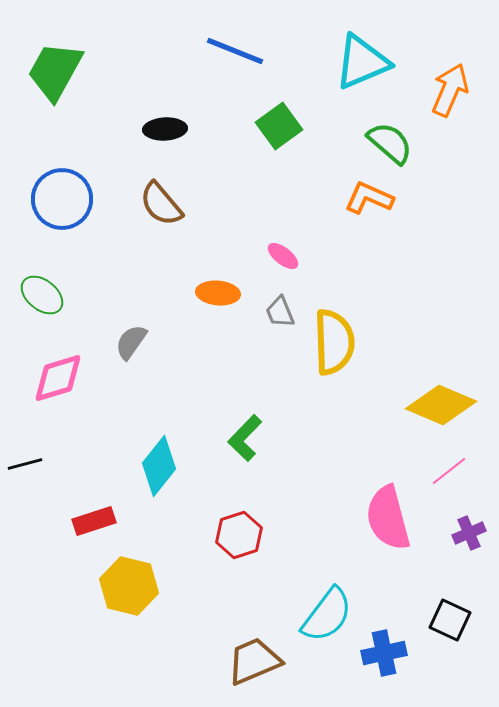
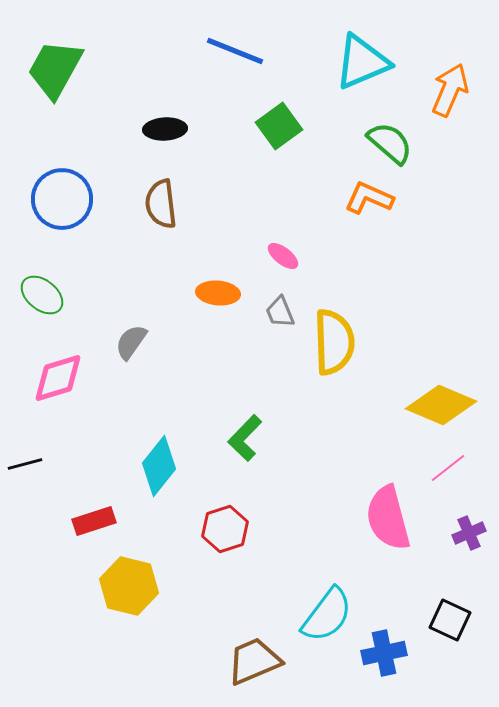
green trapezoid: moved 2 px up
brown semicircle: rotated 33 degrees clockwise
pink line: moved 1 px left, 3 px up
red hexagon: moved 14 px left, 6 px up
